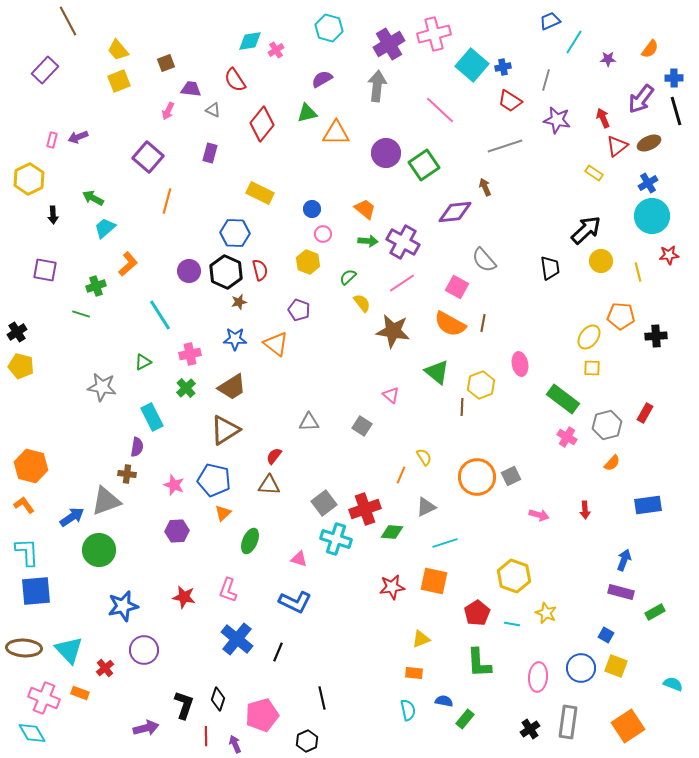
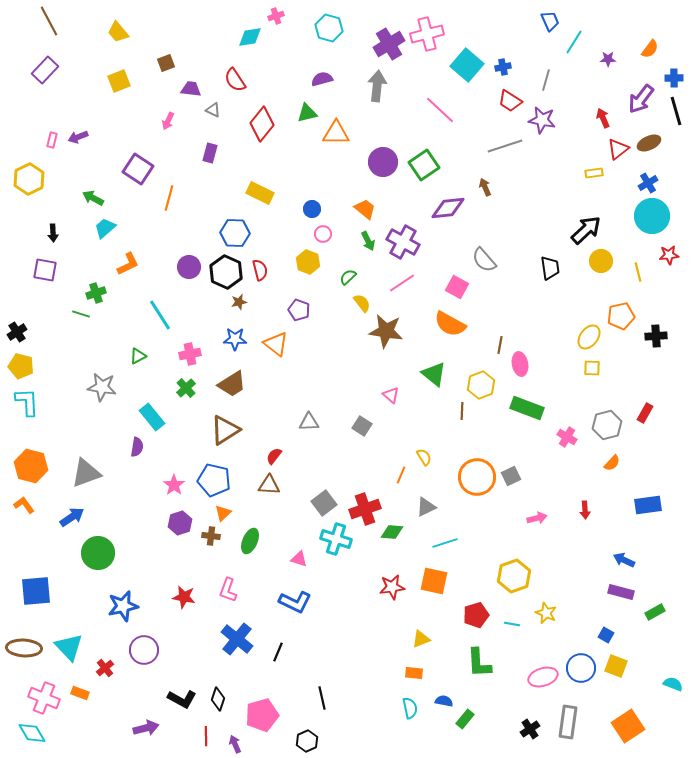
brown line at (68, 21): moved 19 px left
blue trapezoid at (550, 21): rotated 90 degrees clockwise
pink cross at (434, 34): moved 7 px left
cyan diamond at (250, 41): moved 4 px up
yellow trapezoid at (118, 50): moved 18 px up
pink cross at (276, 50): moved 34 px up; rotated 14 degrees clockwise
cyan square at (472, 65): moved 5 px left
purple semicircle at (322, 79): rotated 15 degrees clockwise
pink arrow at (168, 111): moved 10 px down
purple star at (557, 120): moved 15 px left
red triangle at (617, 146): moved 1 px right, 3 px down
purple circle at (386, 153): moved 3 px left, 9 px down
purple square at (148, 157): moved 10 px left, 12 px down; rotated 8 degrees counterclockwise
yellow rectangle at (594, 173): rotated 42 degrees counterclockwise
orange line at (167, 201): moved 2 px right, 3 px up
purple diamond at (455, 212): moved 7 px left, 4 px up
black arrow at (53, 215): moved 18 px down
green arrow at (368, 241): rotated 60 degrees clockwise
orange L-shape at (128, 264): rotated 15 degrees clockwise
purple circle at (189, 271): moved 4 px up
green cross at (96, 286): moved 7 px down
orange pentagon at (621, 316): rotated 16 degrees counterclockwise
brown line at (483, 323): moved 17 px right, 22 px down
brown star at (393, 331): moved 7 px left
green triangle at (143, 362): moved 5 px left, 6 px up
green triangle at (437, 372): moved 3 px left, 2 px down
brown trapezoid at (232, 387): moved 3 px up
green rectangle at (563, 399): moved 36 px left, 9 px down; rotated 16 degrees counterclockwise
brown line at (462, 407): moved 4 px down
cyan rectangle at (152, 417): rotated 12 degrees counterclockwise
brown cross at (127, 474): moved 84 px right, 62 px down
pink star at (174, 485): rotated 15 degrees clockwise
gray triangle at (106, 501): moved 20 px left, 28 px up
pink arrow at (539, 515): moved 2 px left, 3 px down; rotated 30 degrees counterclockwise
purple hexagon at (177, 531): moved 3 px right, 8 px up; rotated 15 degrees counterclockwise
green circle at (99, 550): moved 1 px left, 3 px down
cyan L-shape at (27, 552): moved 150 px up
blue arrow at (624, 560): rotated 85 degrees counterclockwise
yellow hexagon at (514, 576): rotated 20 degrees clockwise
red pentagon at (477, 613): moved 1 px left, 2 px down; rotated 15 degrees clockwise
cyan triangle at (69, 650): moved 3 px up
pink ellipse at (538, 677): moved 5 px right; rotated 68 degrees clockwise
black L-shape at (184, 705): moved 2 px left, 6 px up; rotated 100 degrees clockwise
cyan semicircle at (408, 710): moved 2 px right, 2 px up
